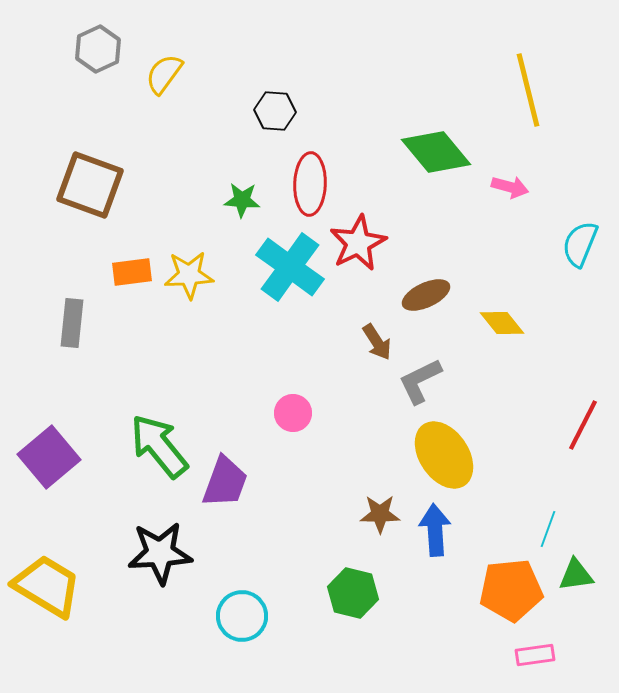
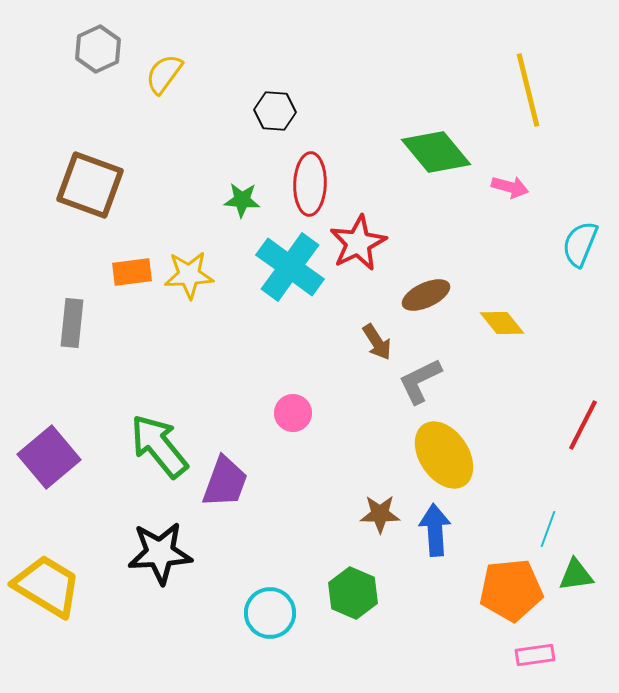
green hexagon: rotated 9 degrees clockwise
cyan circle: moved 28 px right, 3 px up
